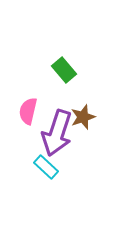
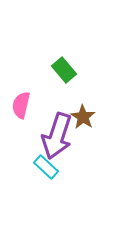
pink semicircle: moved 7 px left, 6 px up
brown star: rotated 20 degrees counterclockwise
purple arrow: moved 3 px down
